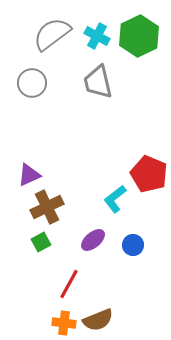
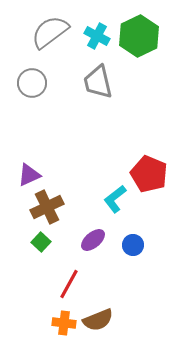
gray semicircle: moved 2 px left, 2 px up
green square: rotated 18 degrees counterclockwise
